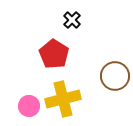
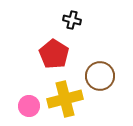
black cross: rotated 30 degrees counterclockwise
brown circle: moved 15 px left
yellow cross: moved 2 px right
